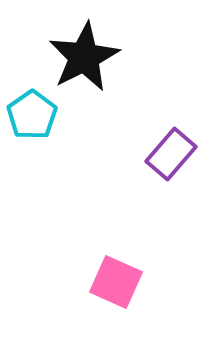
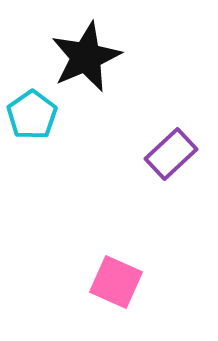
black star: moved 2 px right; rotated 4 degrees clockwise
purple rectangle: rotated 6 degrees clockwise
